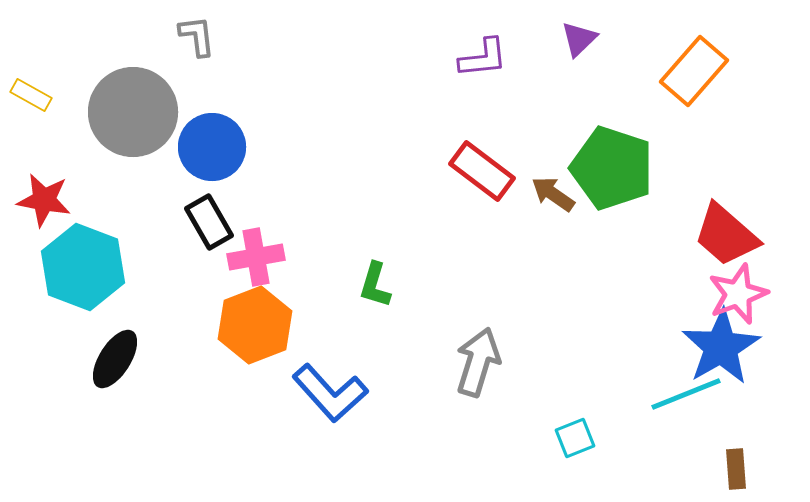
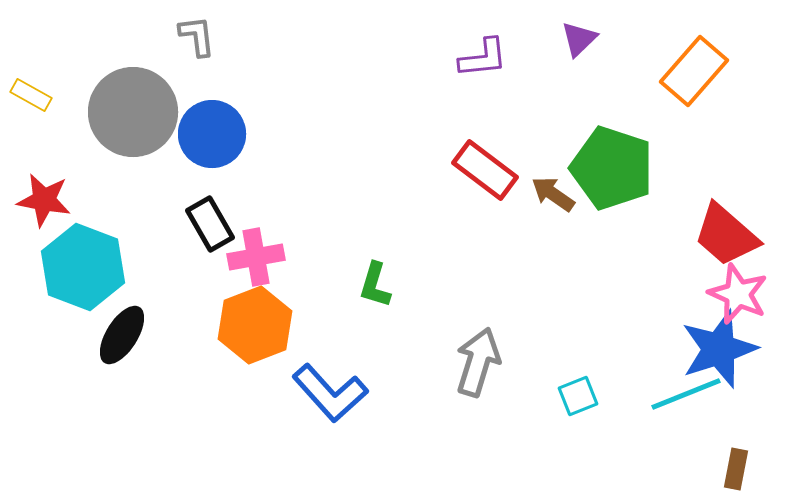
blue circle: moved 13 px up
red rectangle: moved 3 px right, 1 px up
black rectangle: moved 1 px right, 2 px down
pink star: rotated 28 degrees counterclockwise
blue star: moved 2 px left, 2 px down; rotated 12 degrees clockwise
black ellipse: moved 7 px right, 24 px up
cyan square: moved 3 px right, 42 px up
brown rectangle: rotated 15 degrees clockwise
